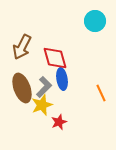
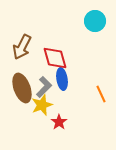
orange line: moved 1 px down
red star: rotated 14 degrees counterclockwise
